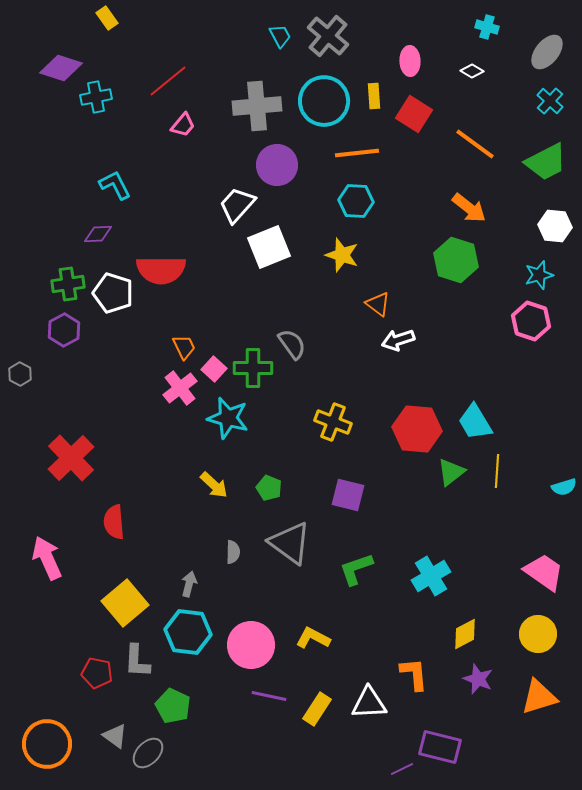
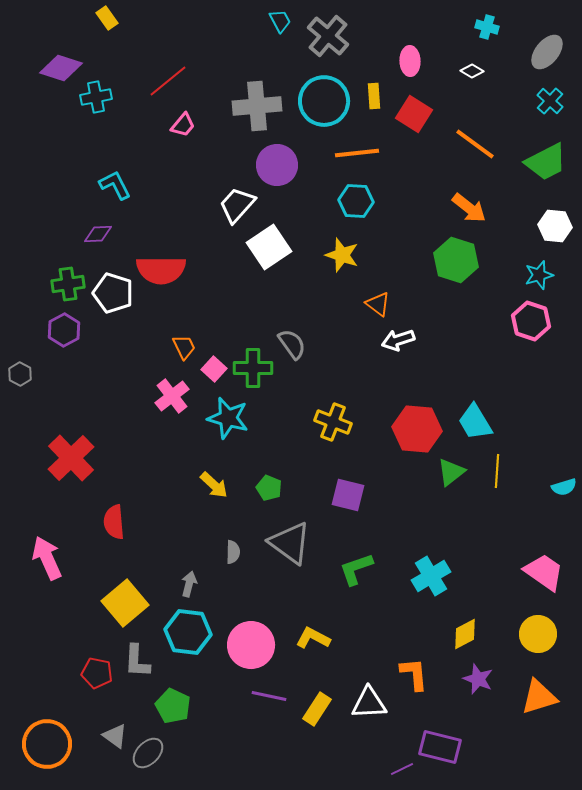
cyan trapezoid at (280, 36): moved 15 px up
white square at (269, 247): rotated 12 degrees counterclockwise
pink cross at (180, 388): moved 8 px left, 8 px down
